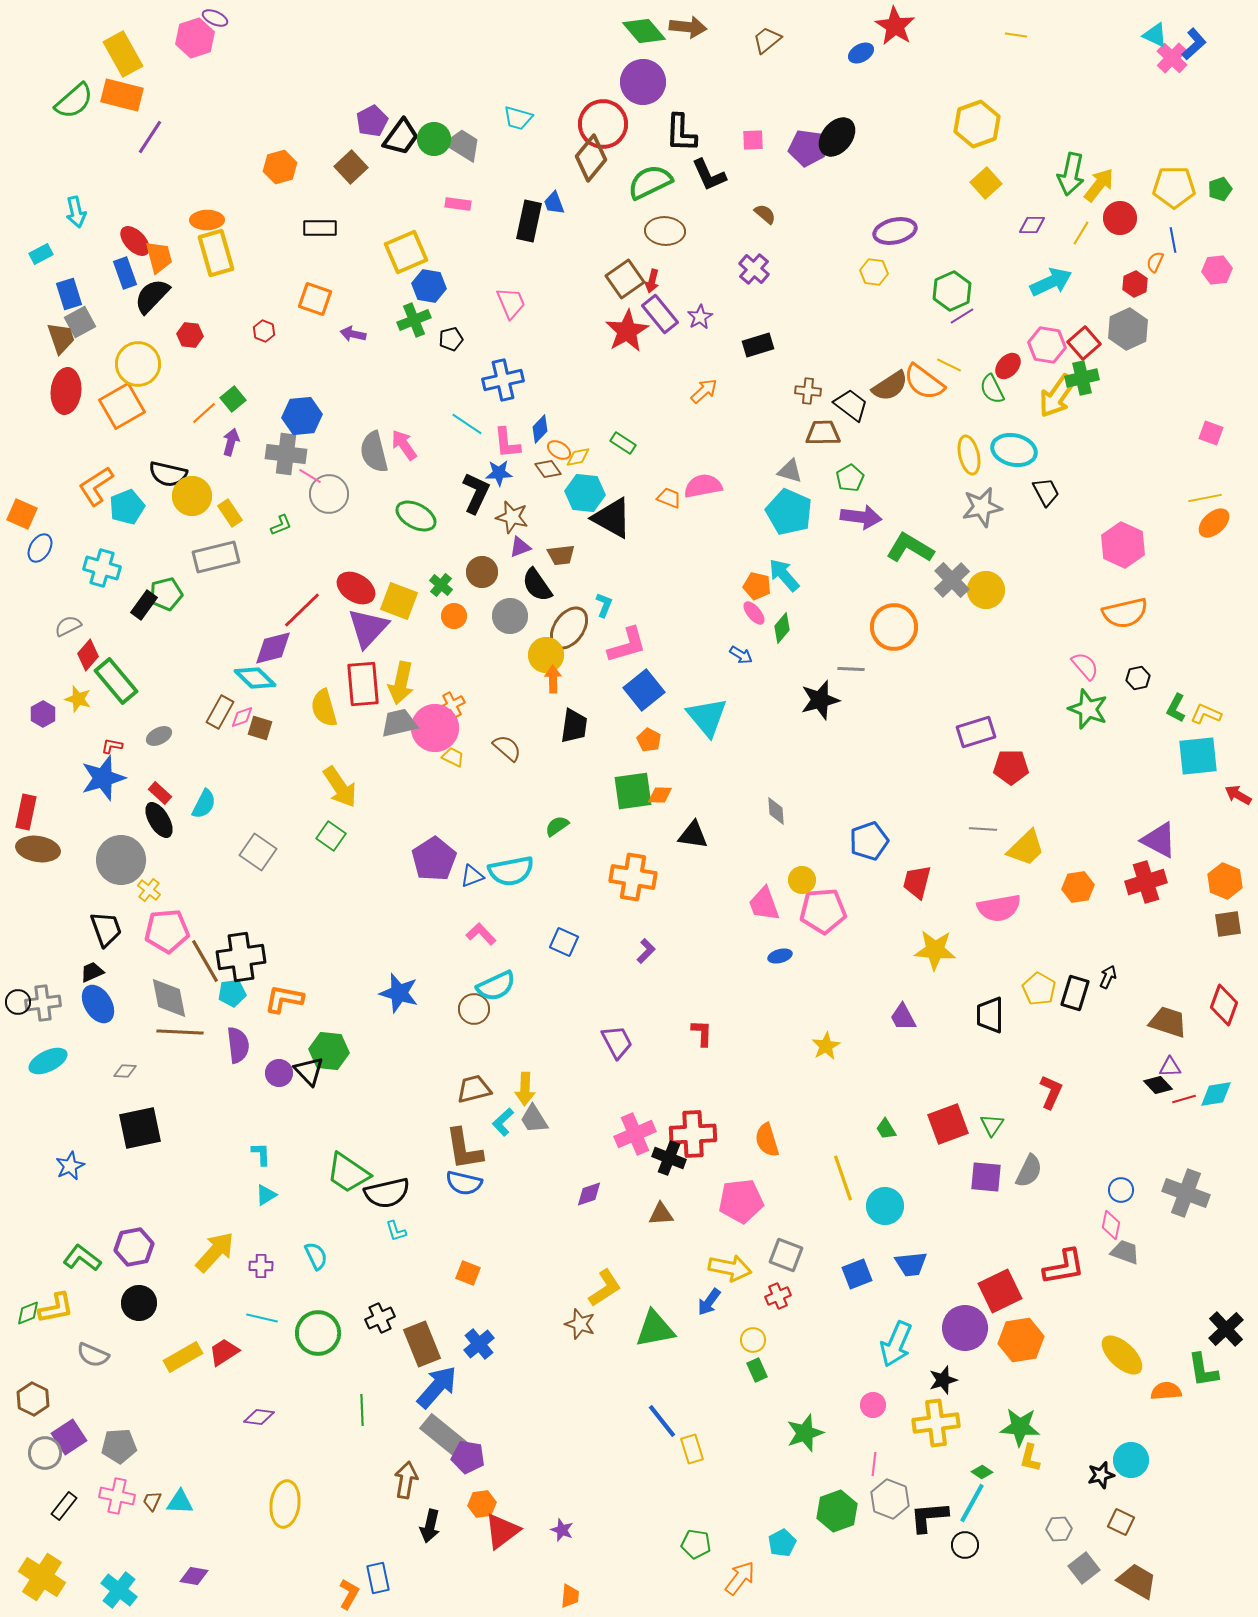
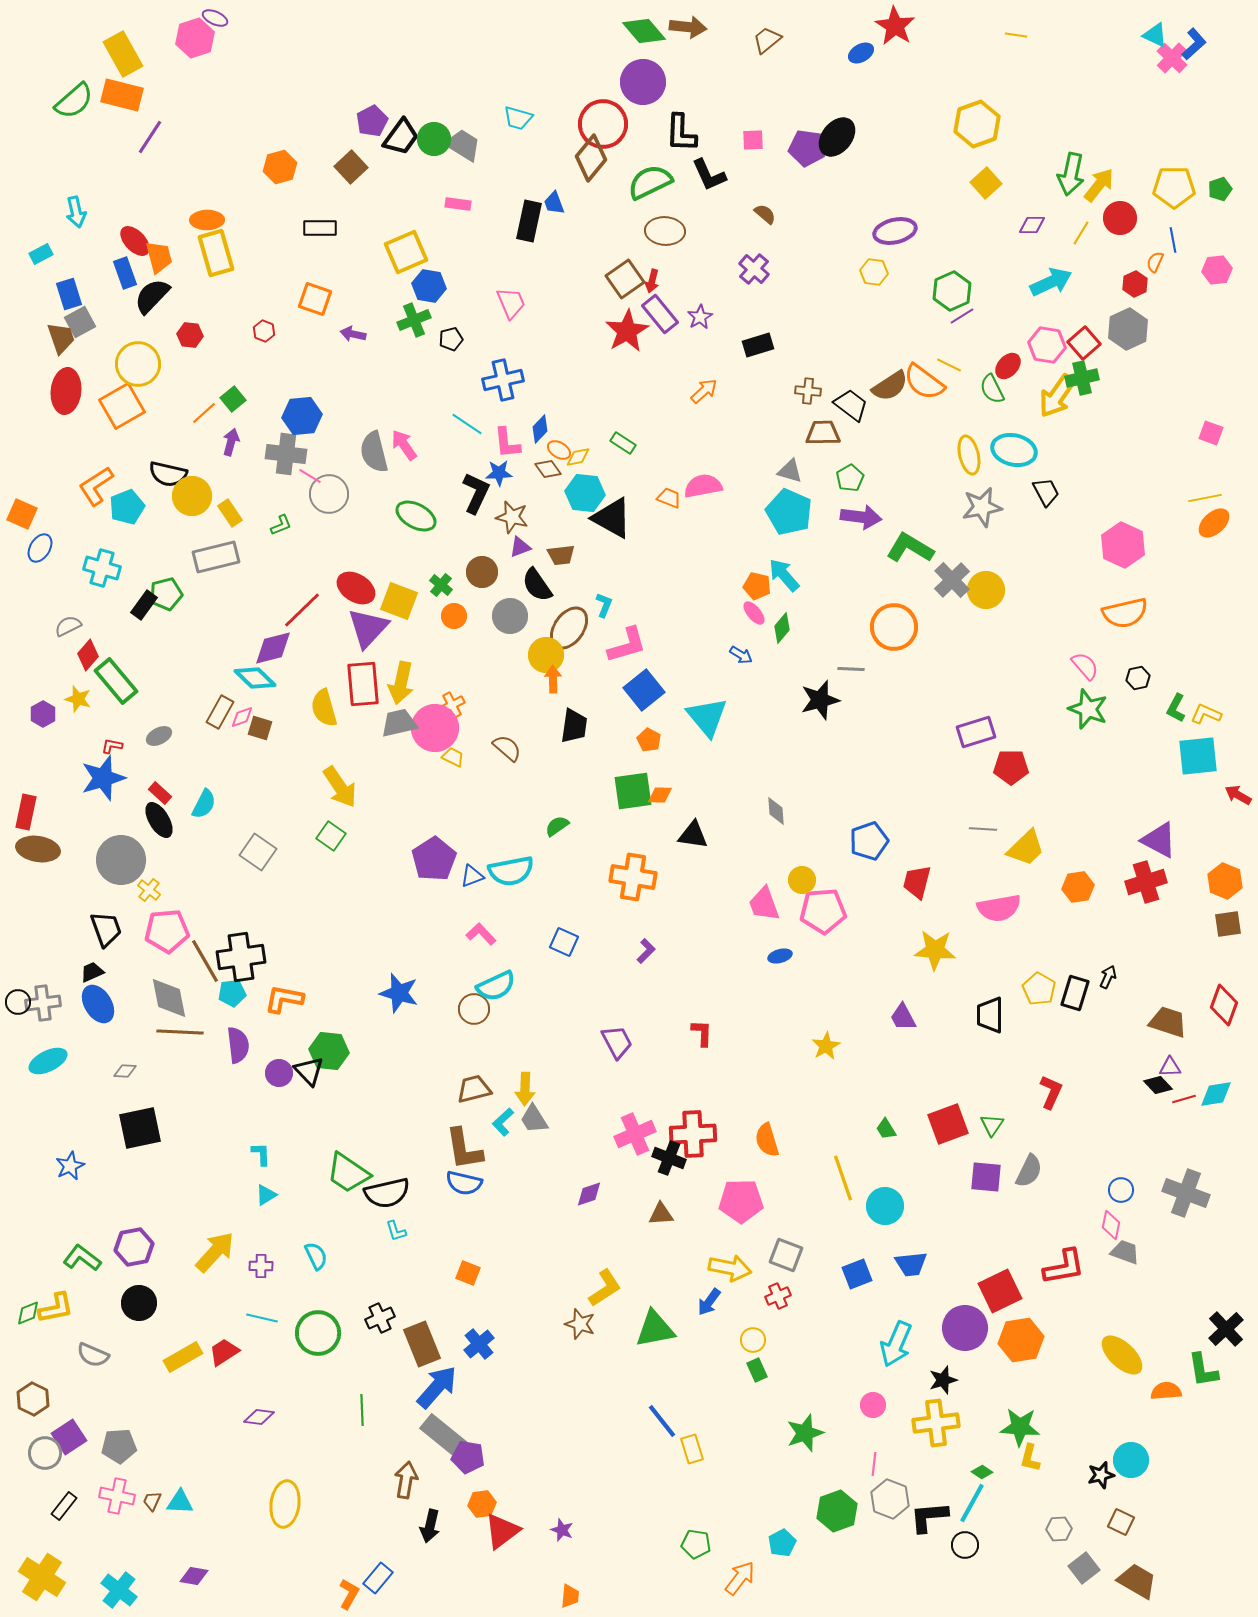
pink pentagon at (741, 1201): rotated 6 degrees clockwise
blue rectangle at (378, 1578): rotated 52 degrees clockwise
